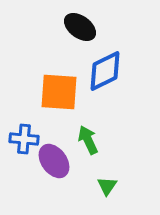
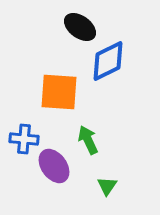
blue diamond: moved 3 px right, 10 px up
purple ellipse: moved 5 px down
